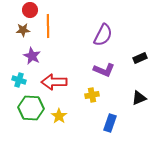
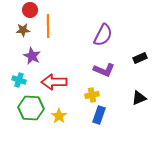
blue rectangle: moved 11 px left, 8 px up
